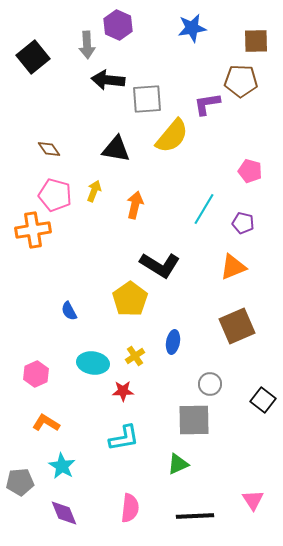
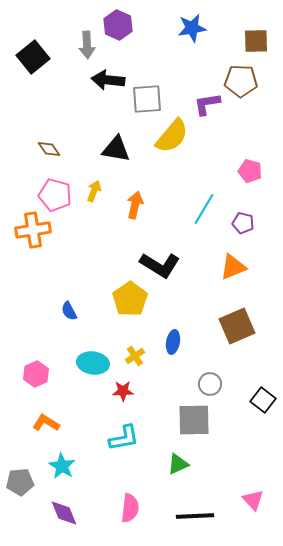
pink triangle at (253, 500): rotated 10 degrees counterclockwise
